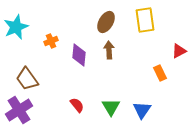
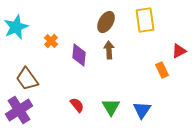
orange cross: rotated 24 degrees counterclockwise
orange rectangle: moved 2 px right, 3 px up
